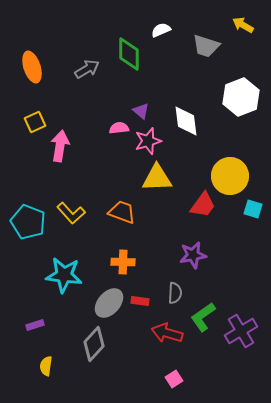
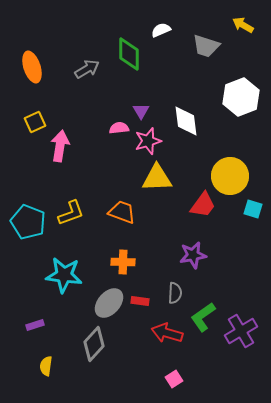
purple triangle: rotated 18 degrees clockwise
yellow L-shape: rotated 68 degrees counterclockwise
